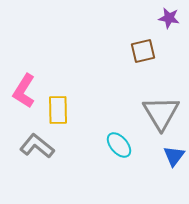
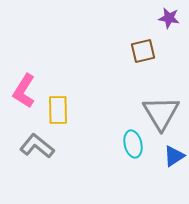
cyan ellipse: moved 14 px right, 1 px up; rotated 28 degrees clockwise
blue triangle: rotated 20 degrees clockwise
